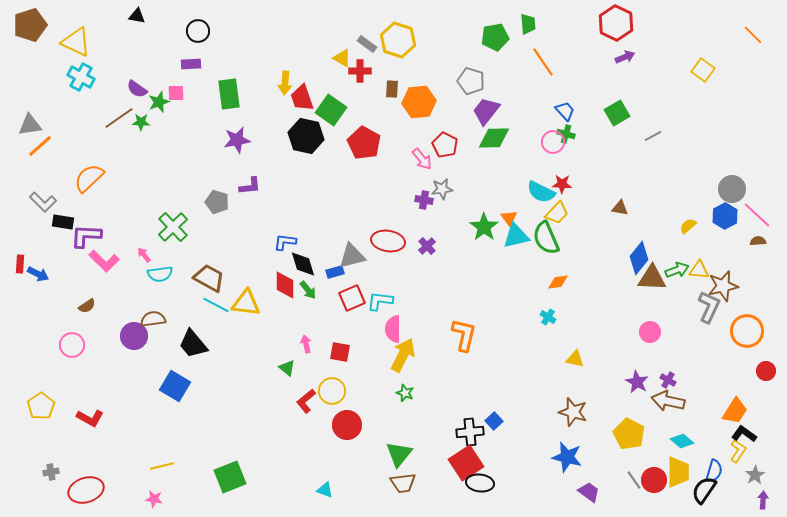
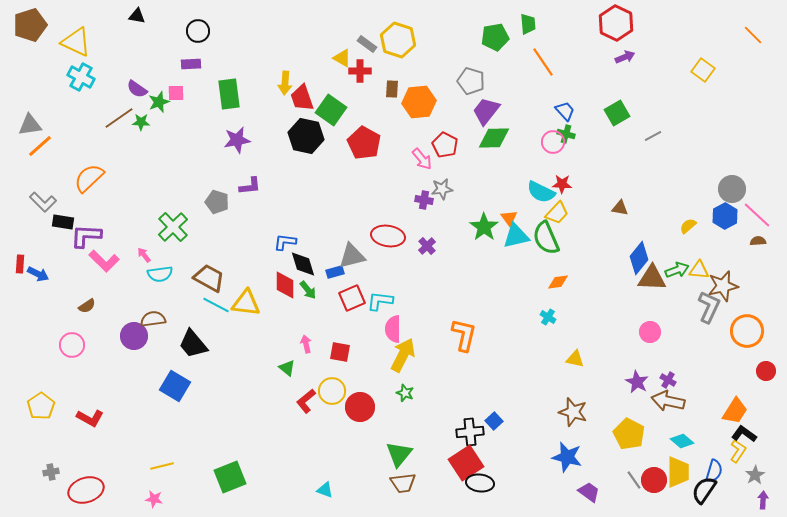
red ellipse at (388, 241): moved 5 px up
red circle at (347, 425): moved 13 px right, 18 px up
